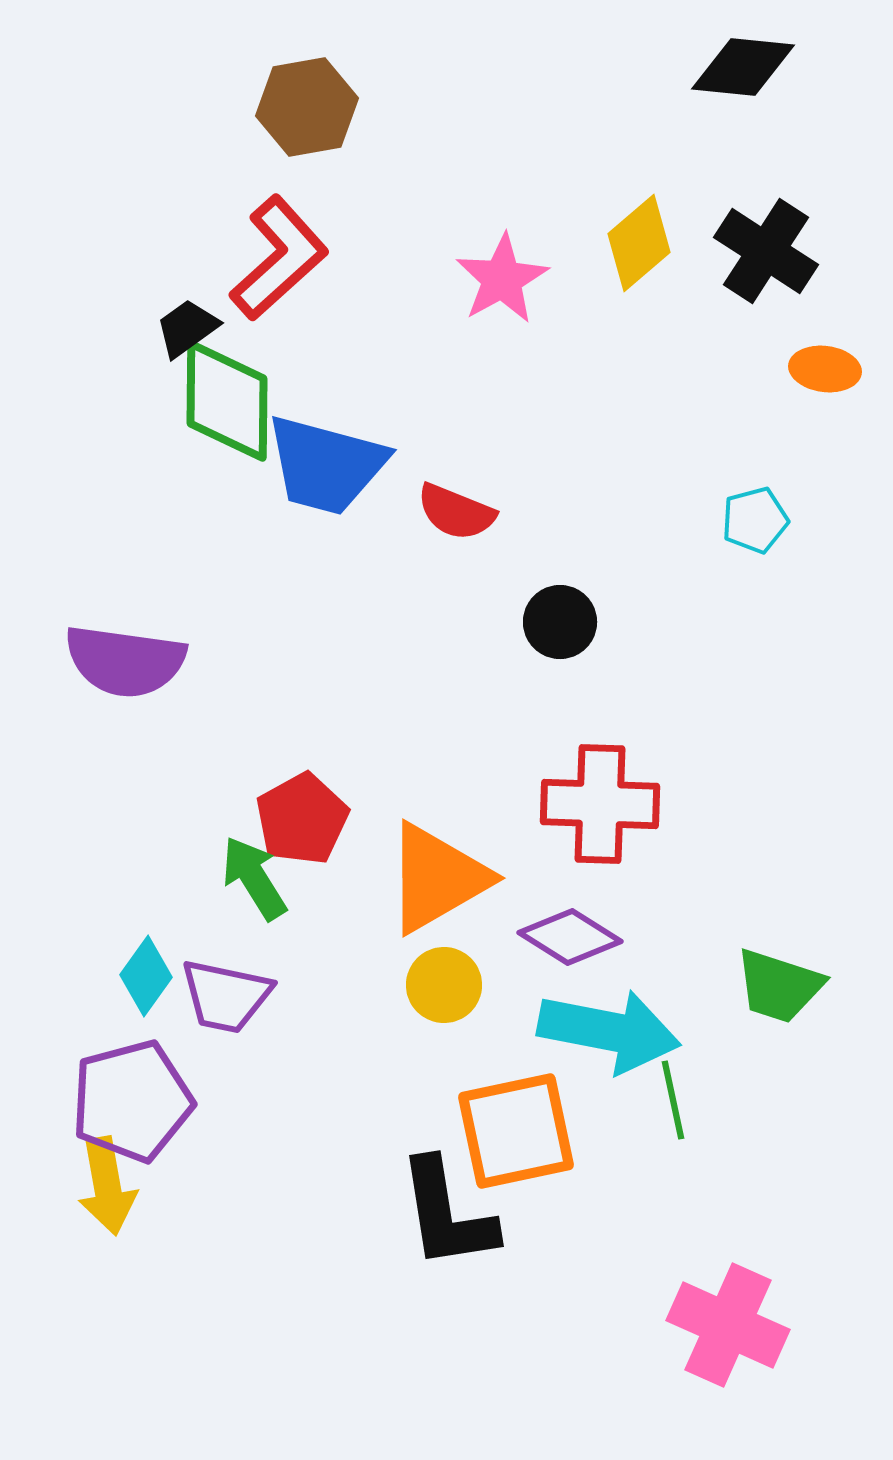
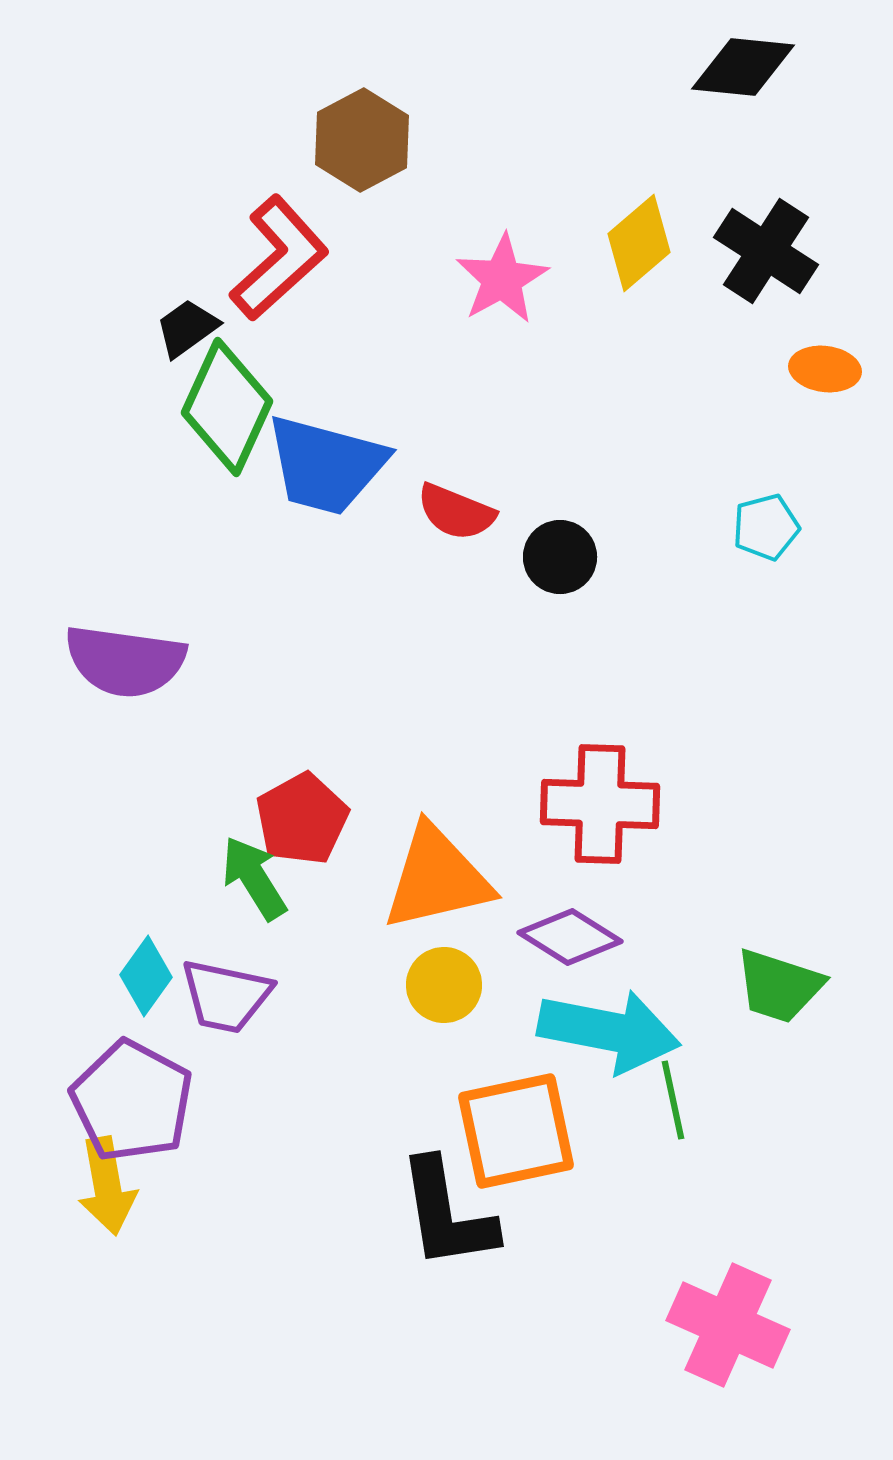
brown hexagon: moved 55 px right, 33 px down; rotated 18 degrees counterclockwise
green diamond: moved 6 px down; rotated 24 degrees clockwise
cyan pentagon: moved 11 px right, 7 px down
black circle: moved 65 px up
orange triangle: rotated 17 degrees clockwise
purple pentagon: rotated 29 degrees counterclockwise
